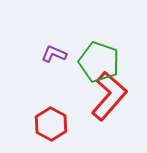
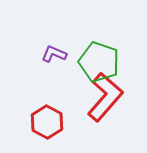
red L-shape: moved 4 px left, 1 px down
red hexagon: moved 4 px left, 2 px up
